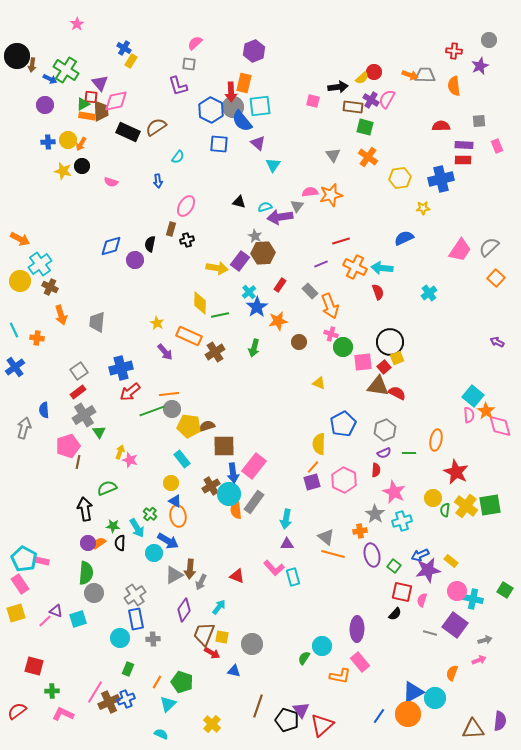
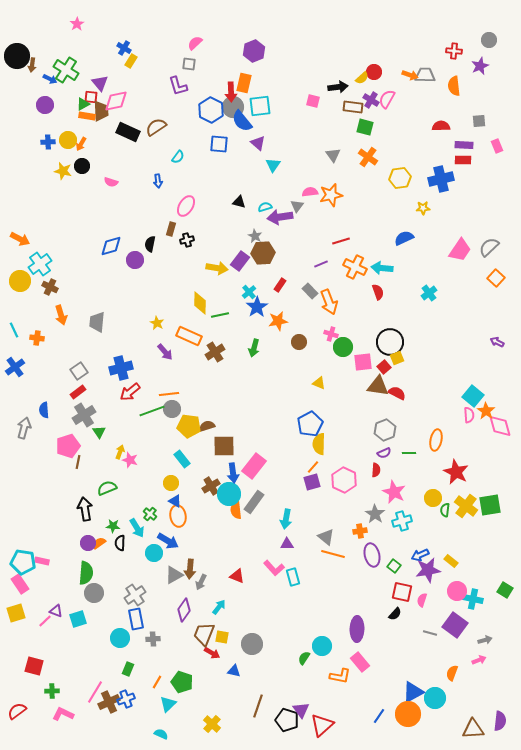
orange arrow at (330, 306): moved 1 px left, 4 px up
blue pentagon at (343, 424): moved 33 px left
cyan pentagon at (24, 559): moved 1 px left, 3 px down; rotated 20 degrees counterclockwise
